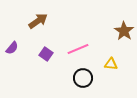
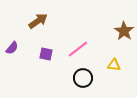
pink line: rotated 15 degrees counterclockwise
purple square: rotated 24 degrees counterclockwise
yellow triangle: moved 3 px right, 1 px down
